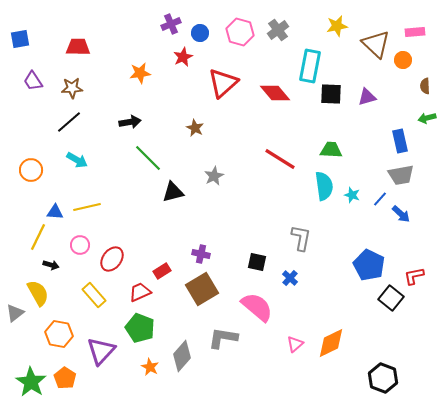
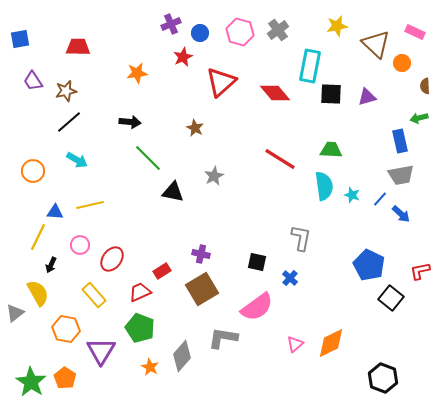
pink rectangle at (415, 32): rotated 30 degrees clockwise
orange circle at (403, 60): moved 1 px left, 3 px down
orange star at (140, 73): moved 3 px left
red triangle at (223, 83): moved 2 px left, 1 px up
brown star at (72, 88): moved 6 px left, 3 px down; rotated 10 degrees counterclockwise
green arrow at (427, 118): moved 8 px left
black arrow at (130, 122): rotated 15 degrees clockwise
orange circle at (31, 170): moved 2 px right, 1 px down
black triangle at (173, 192): rotated 25 degrees clockwise
yellow line at (87, 207): moved 3 px right, 2 px up
black arrow at (51, 265): rotated 98 degrees clockwise
red L-shape at (414, 276): moved 6 px right, 5 px up
pink semicircle at (257, 307): rotated 104 degrees clockwise
orange hexagon at (59, 334): moved 7 px right, 5 px up
purple triangle at (101, 351): rotated 12 degrees counterclockwise
